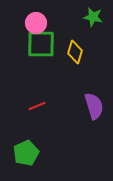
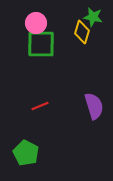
yellow diamond: moved 7 px right, 20 px up
red line: moved 3 px right
green pentagon: rotated 20 degrees counterclockwise
